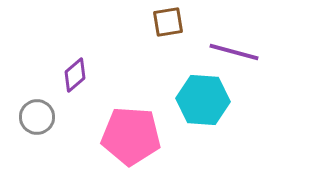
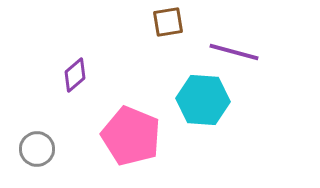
gray circle: moved 32 px down
pink pentagon: rotated 18 degrees clockwise
